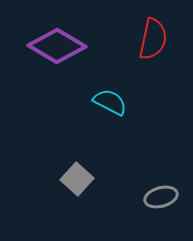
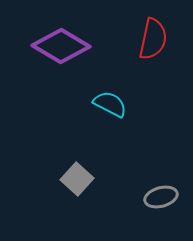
purple diamond: moved 4 px right
cyan semicircle: moved 2 px down
